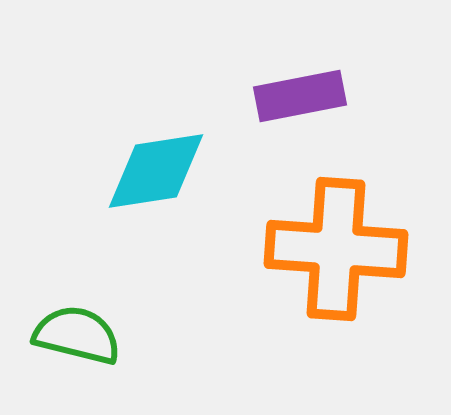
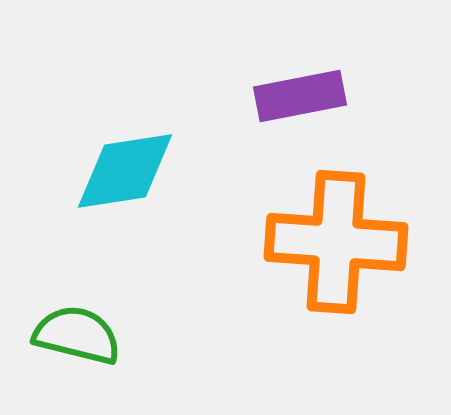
cyan diamond: moved 31 px left
orange cross: moved 7 px up
